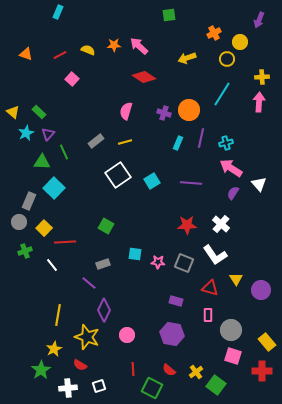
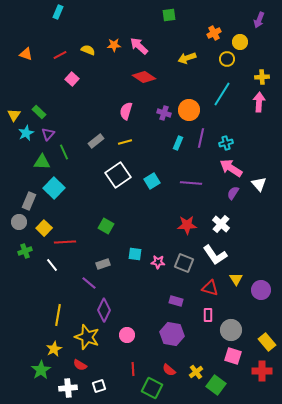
yellow triangle at (13, 112): moved 1 px right, 3 px down; rotated 24 degrees clockwise
